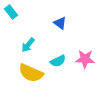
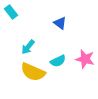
cyan arrow: moved 2 px down
pink star: rotated 12 degrees clockwise
yellow semicircle: moved 2 px right, 1 px up
